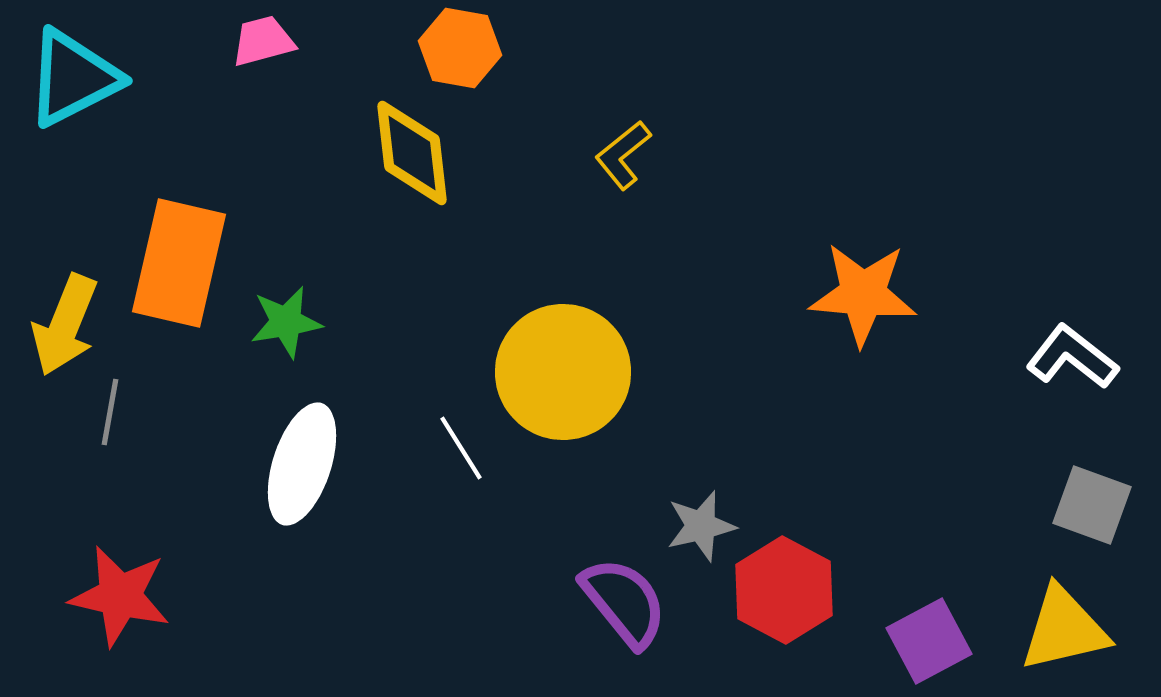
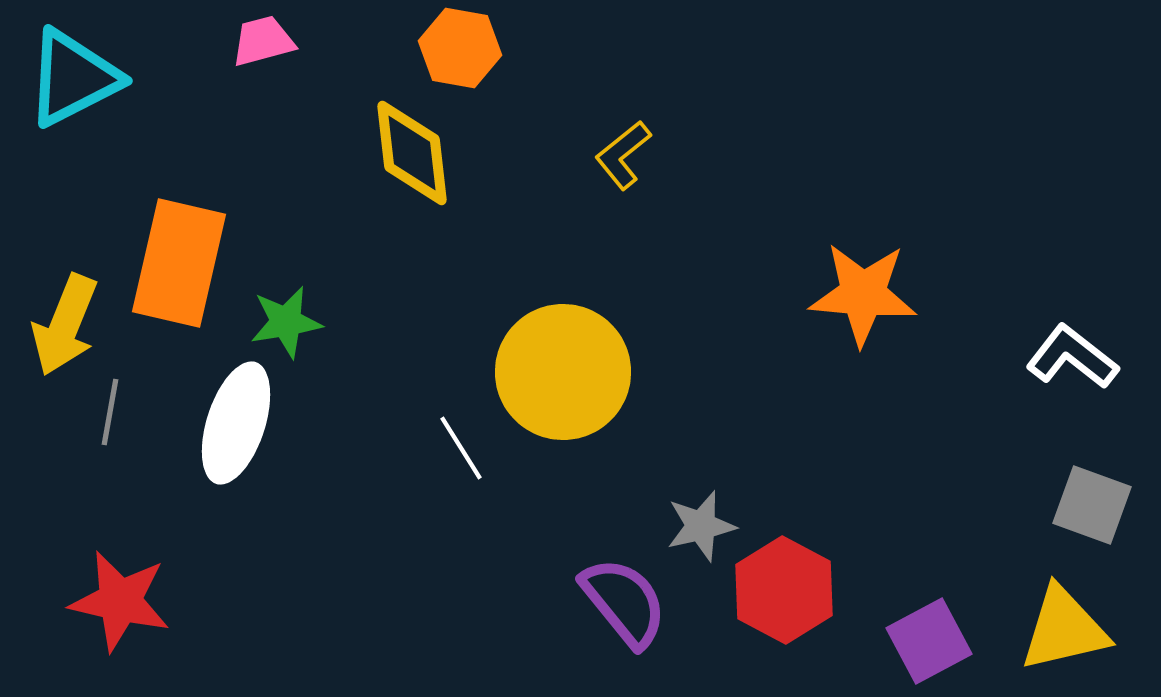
white ellipse: moved 66 px left, 41 px up
red star: moved 5 px down
